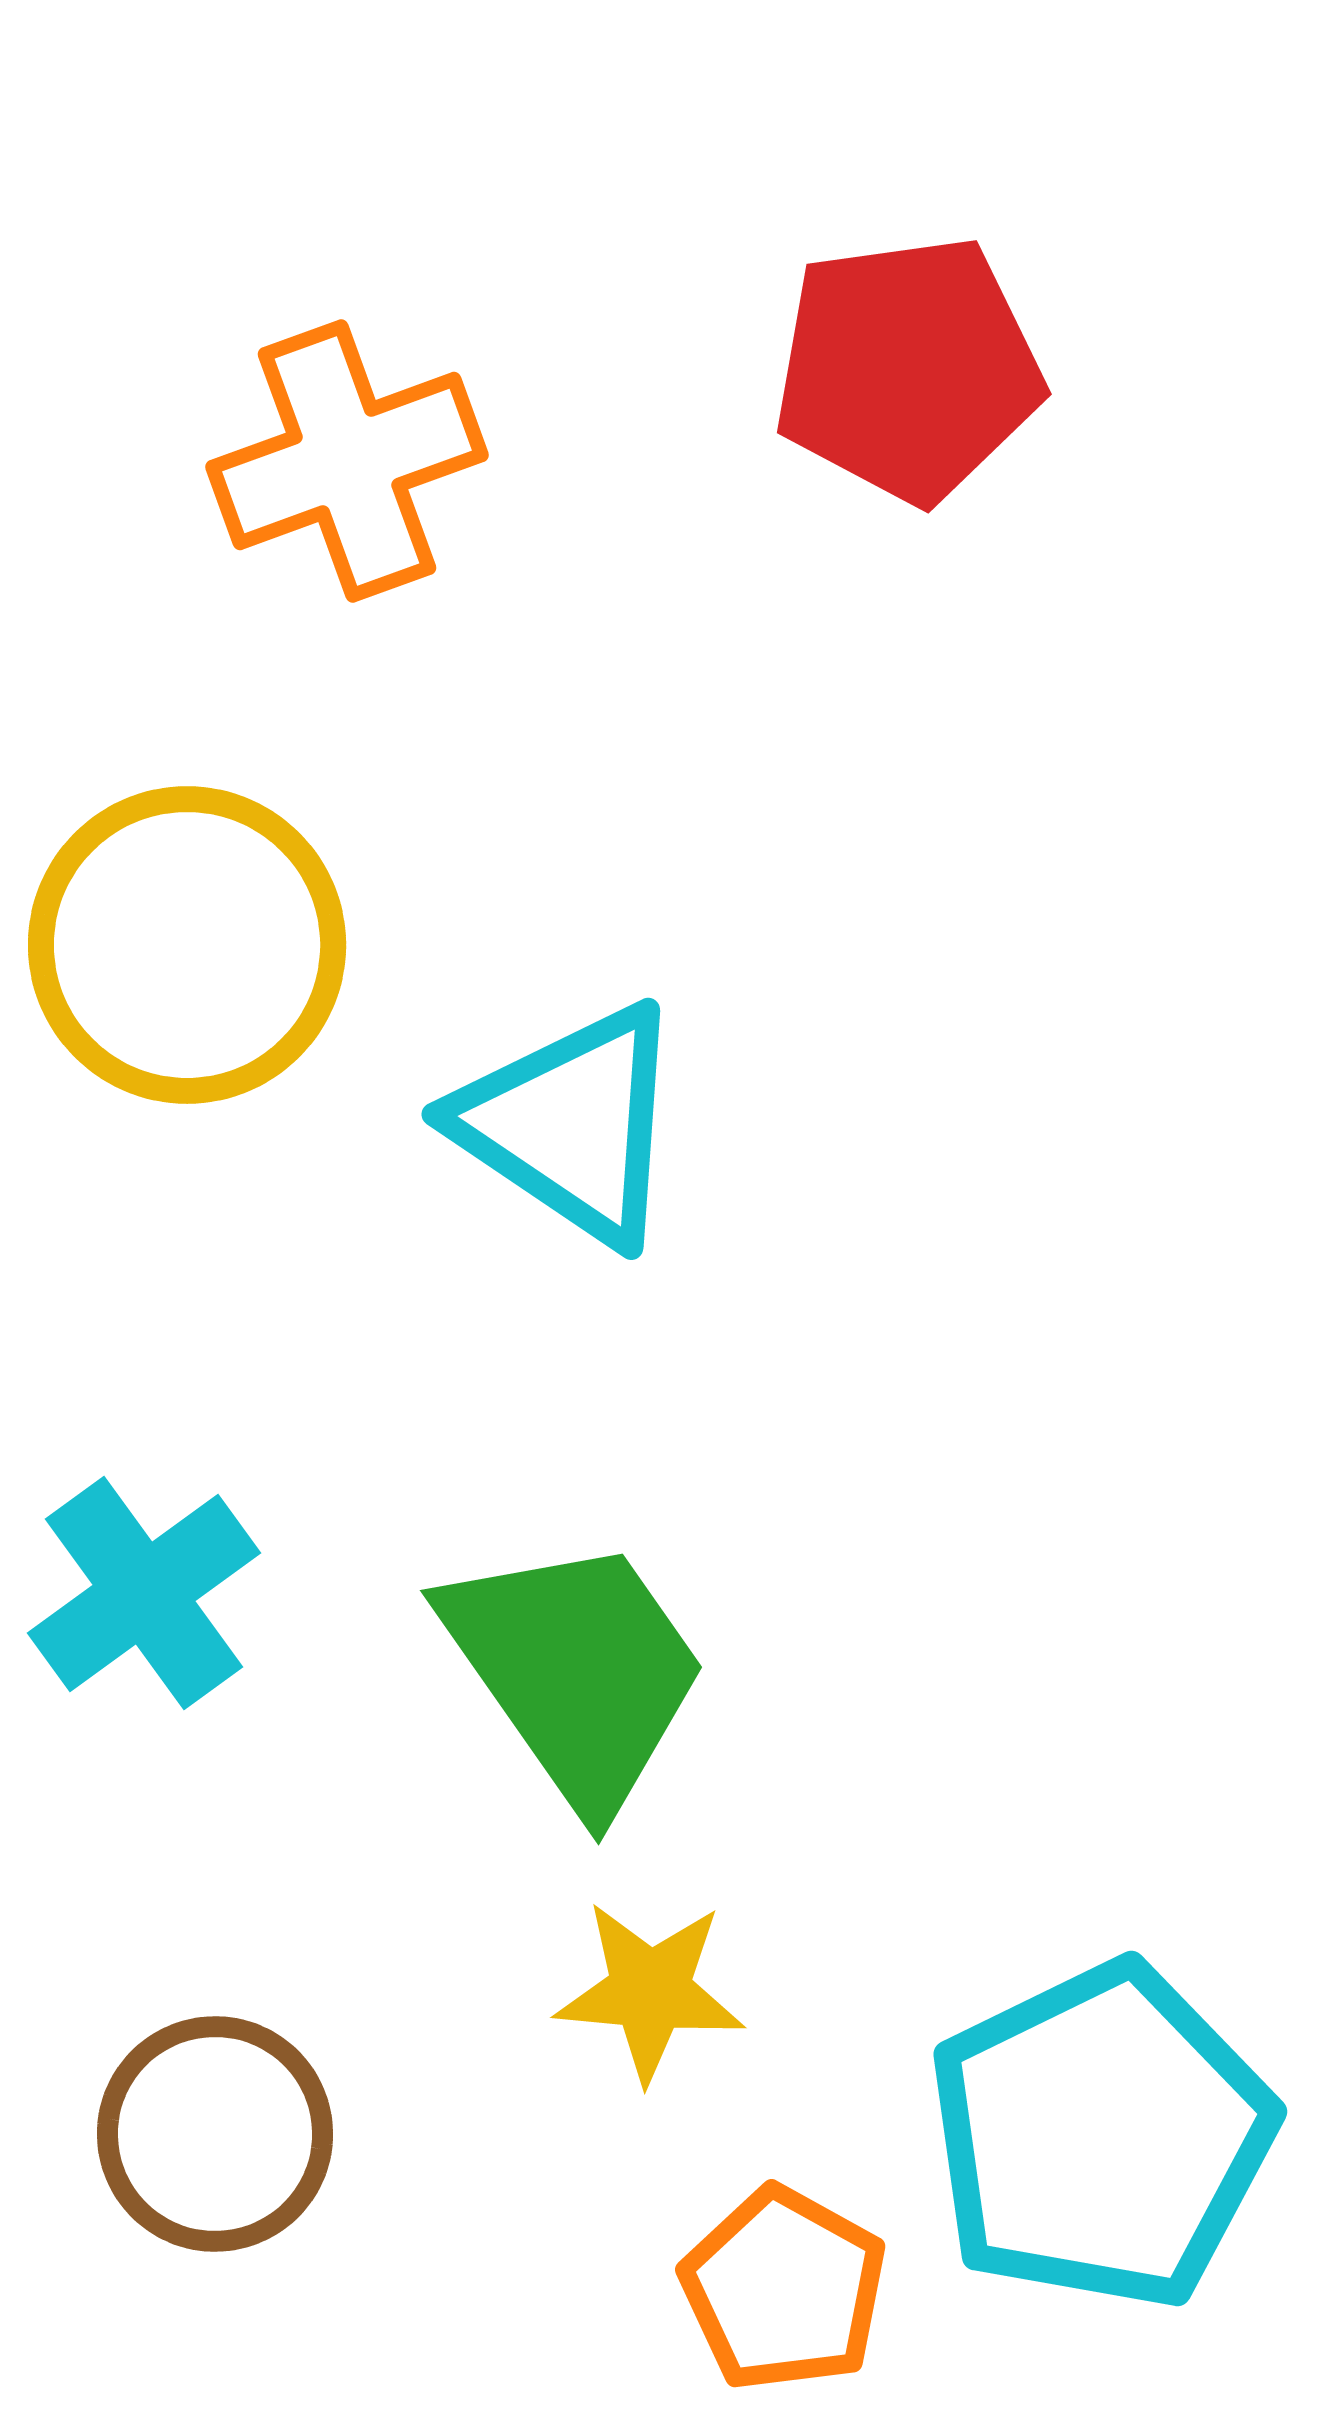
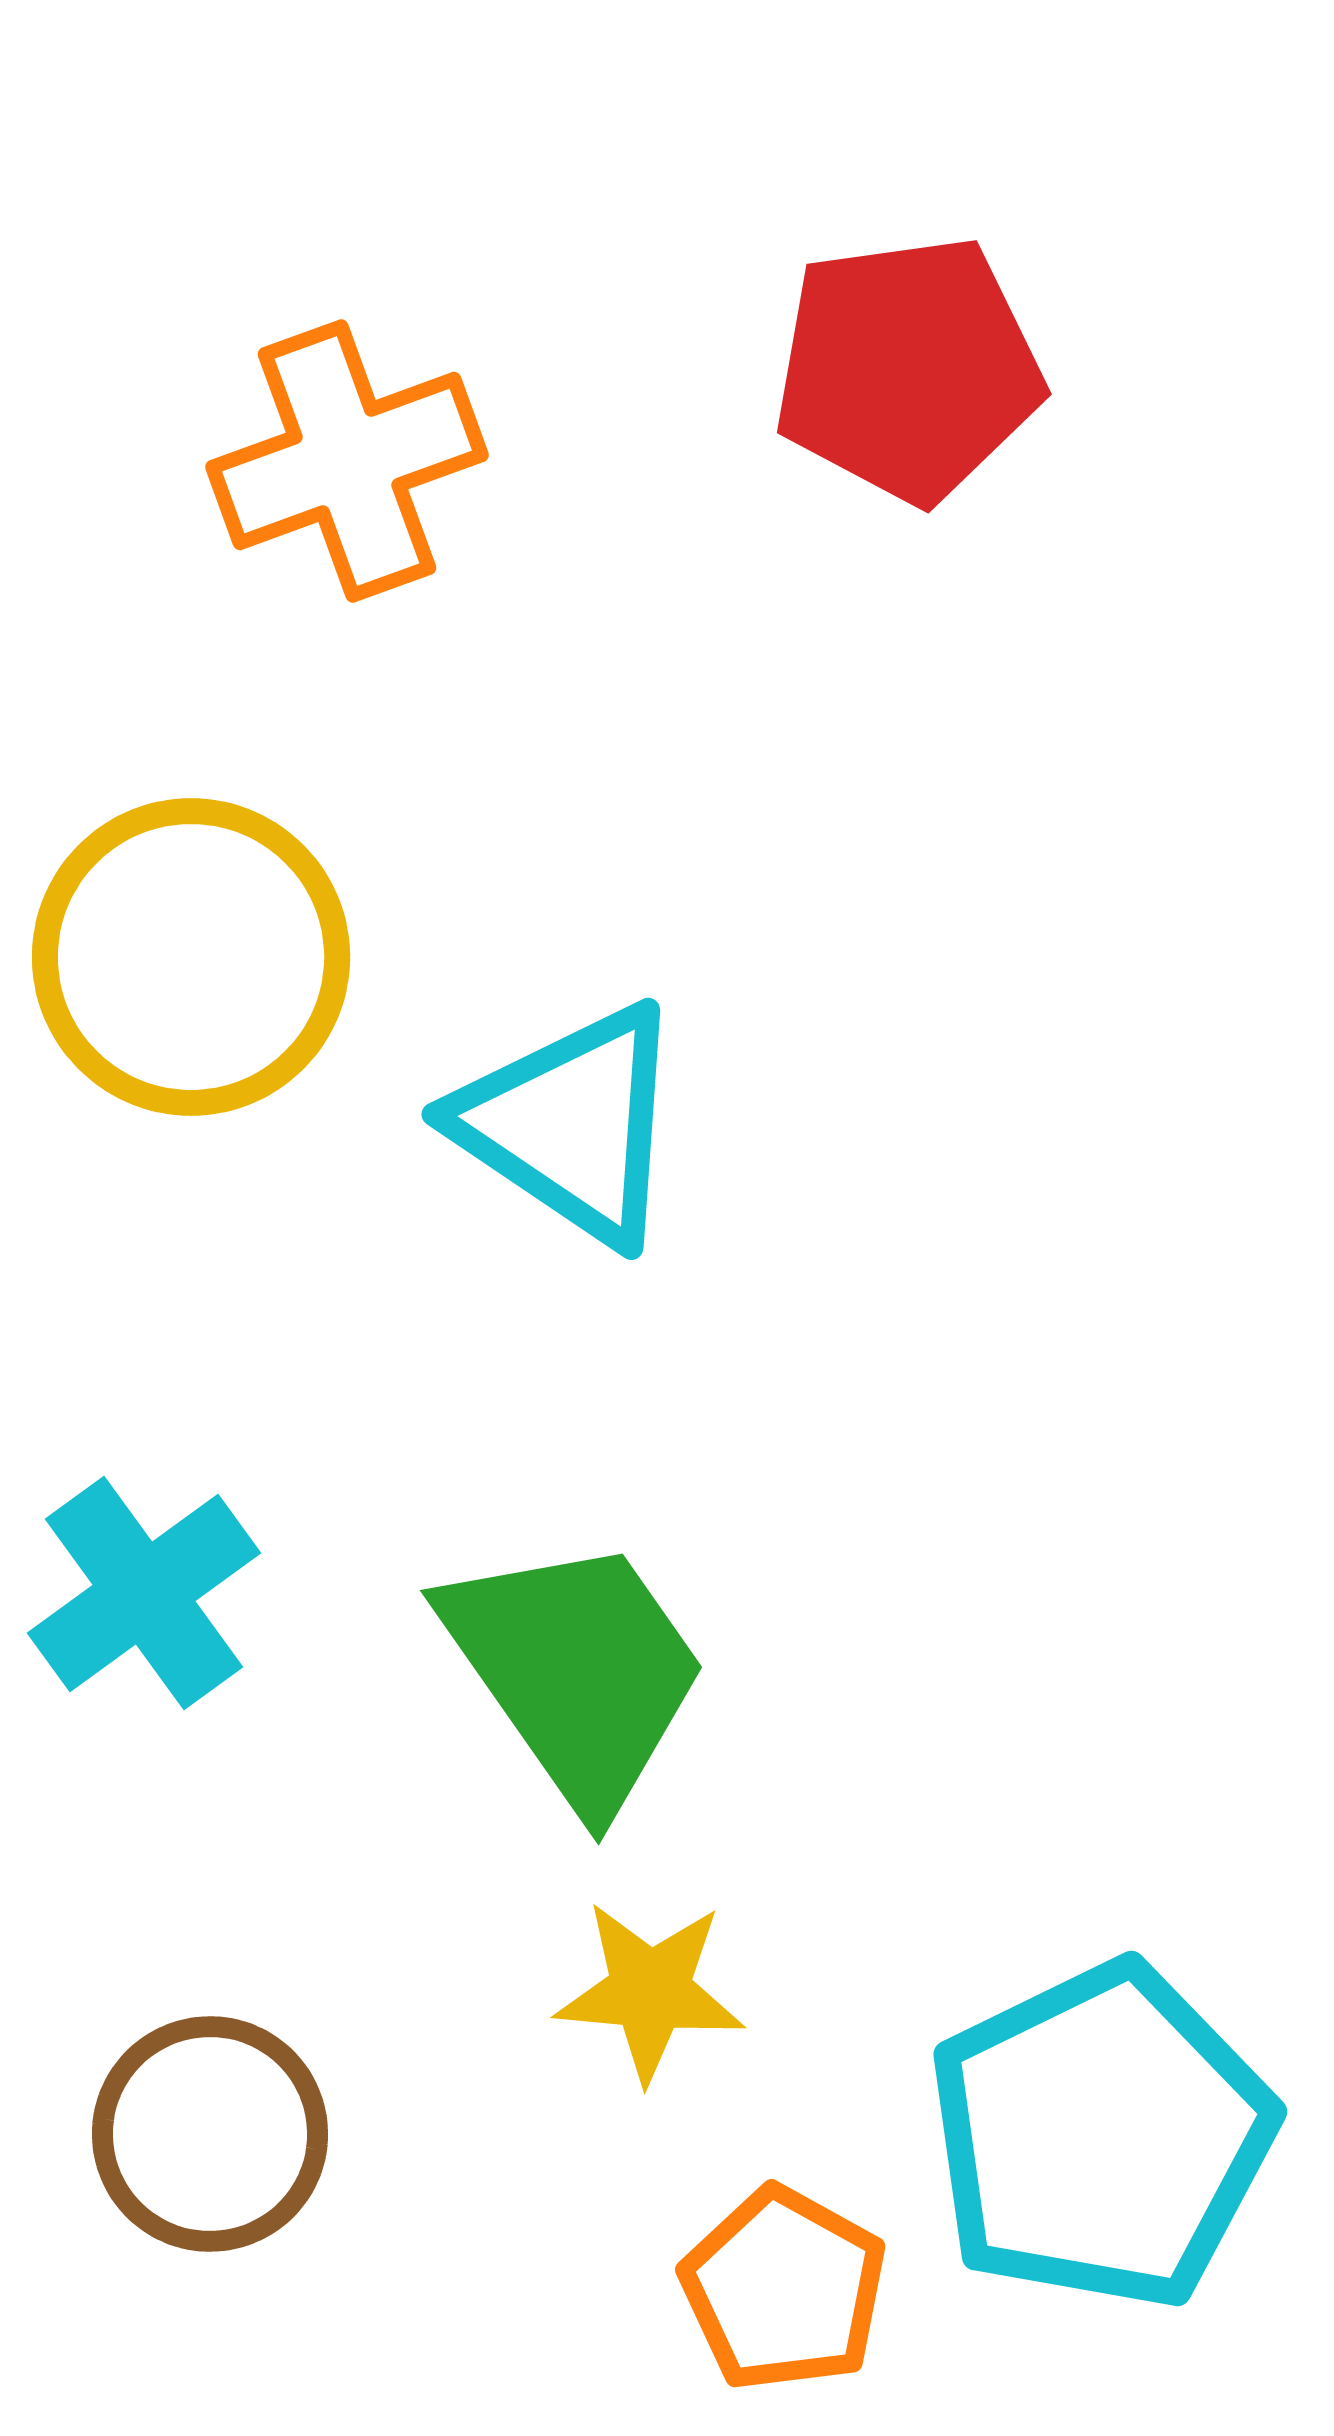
yellow circle: moved 4 px right, 12 px down
brown circle: moved 5 px left
